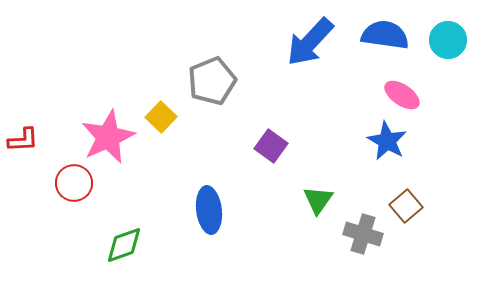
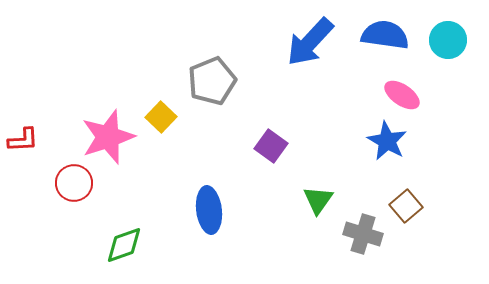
pink star: rotated 6 degrees clockwise
